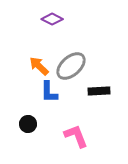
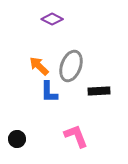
gray ellipse: rotated 28 degrees counterclockwise
black circle: moved 11 px left, 15 px down
